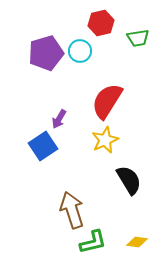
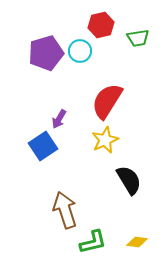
red hexagon: moved 2 px down
brown arrow: moved 7 px left
